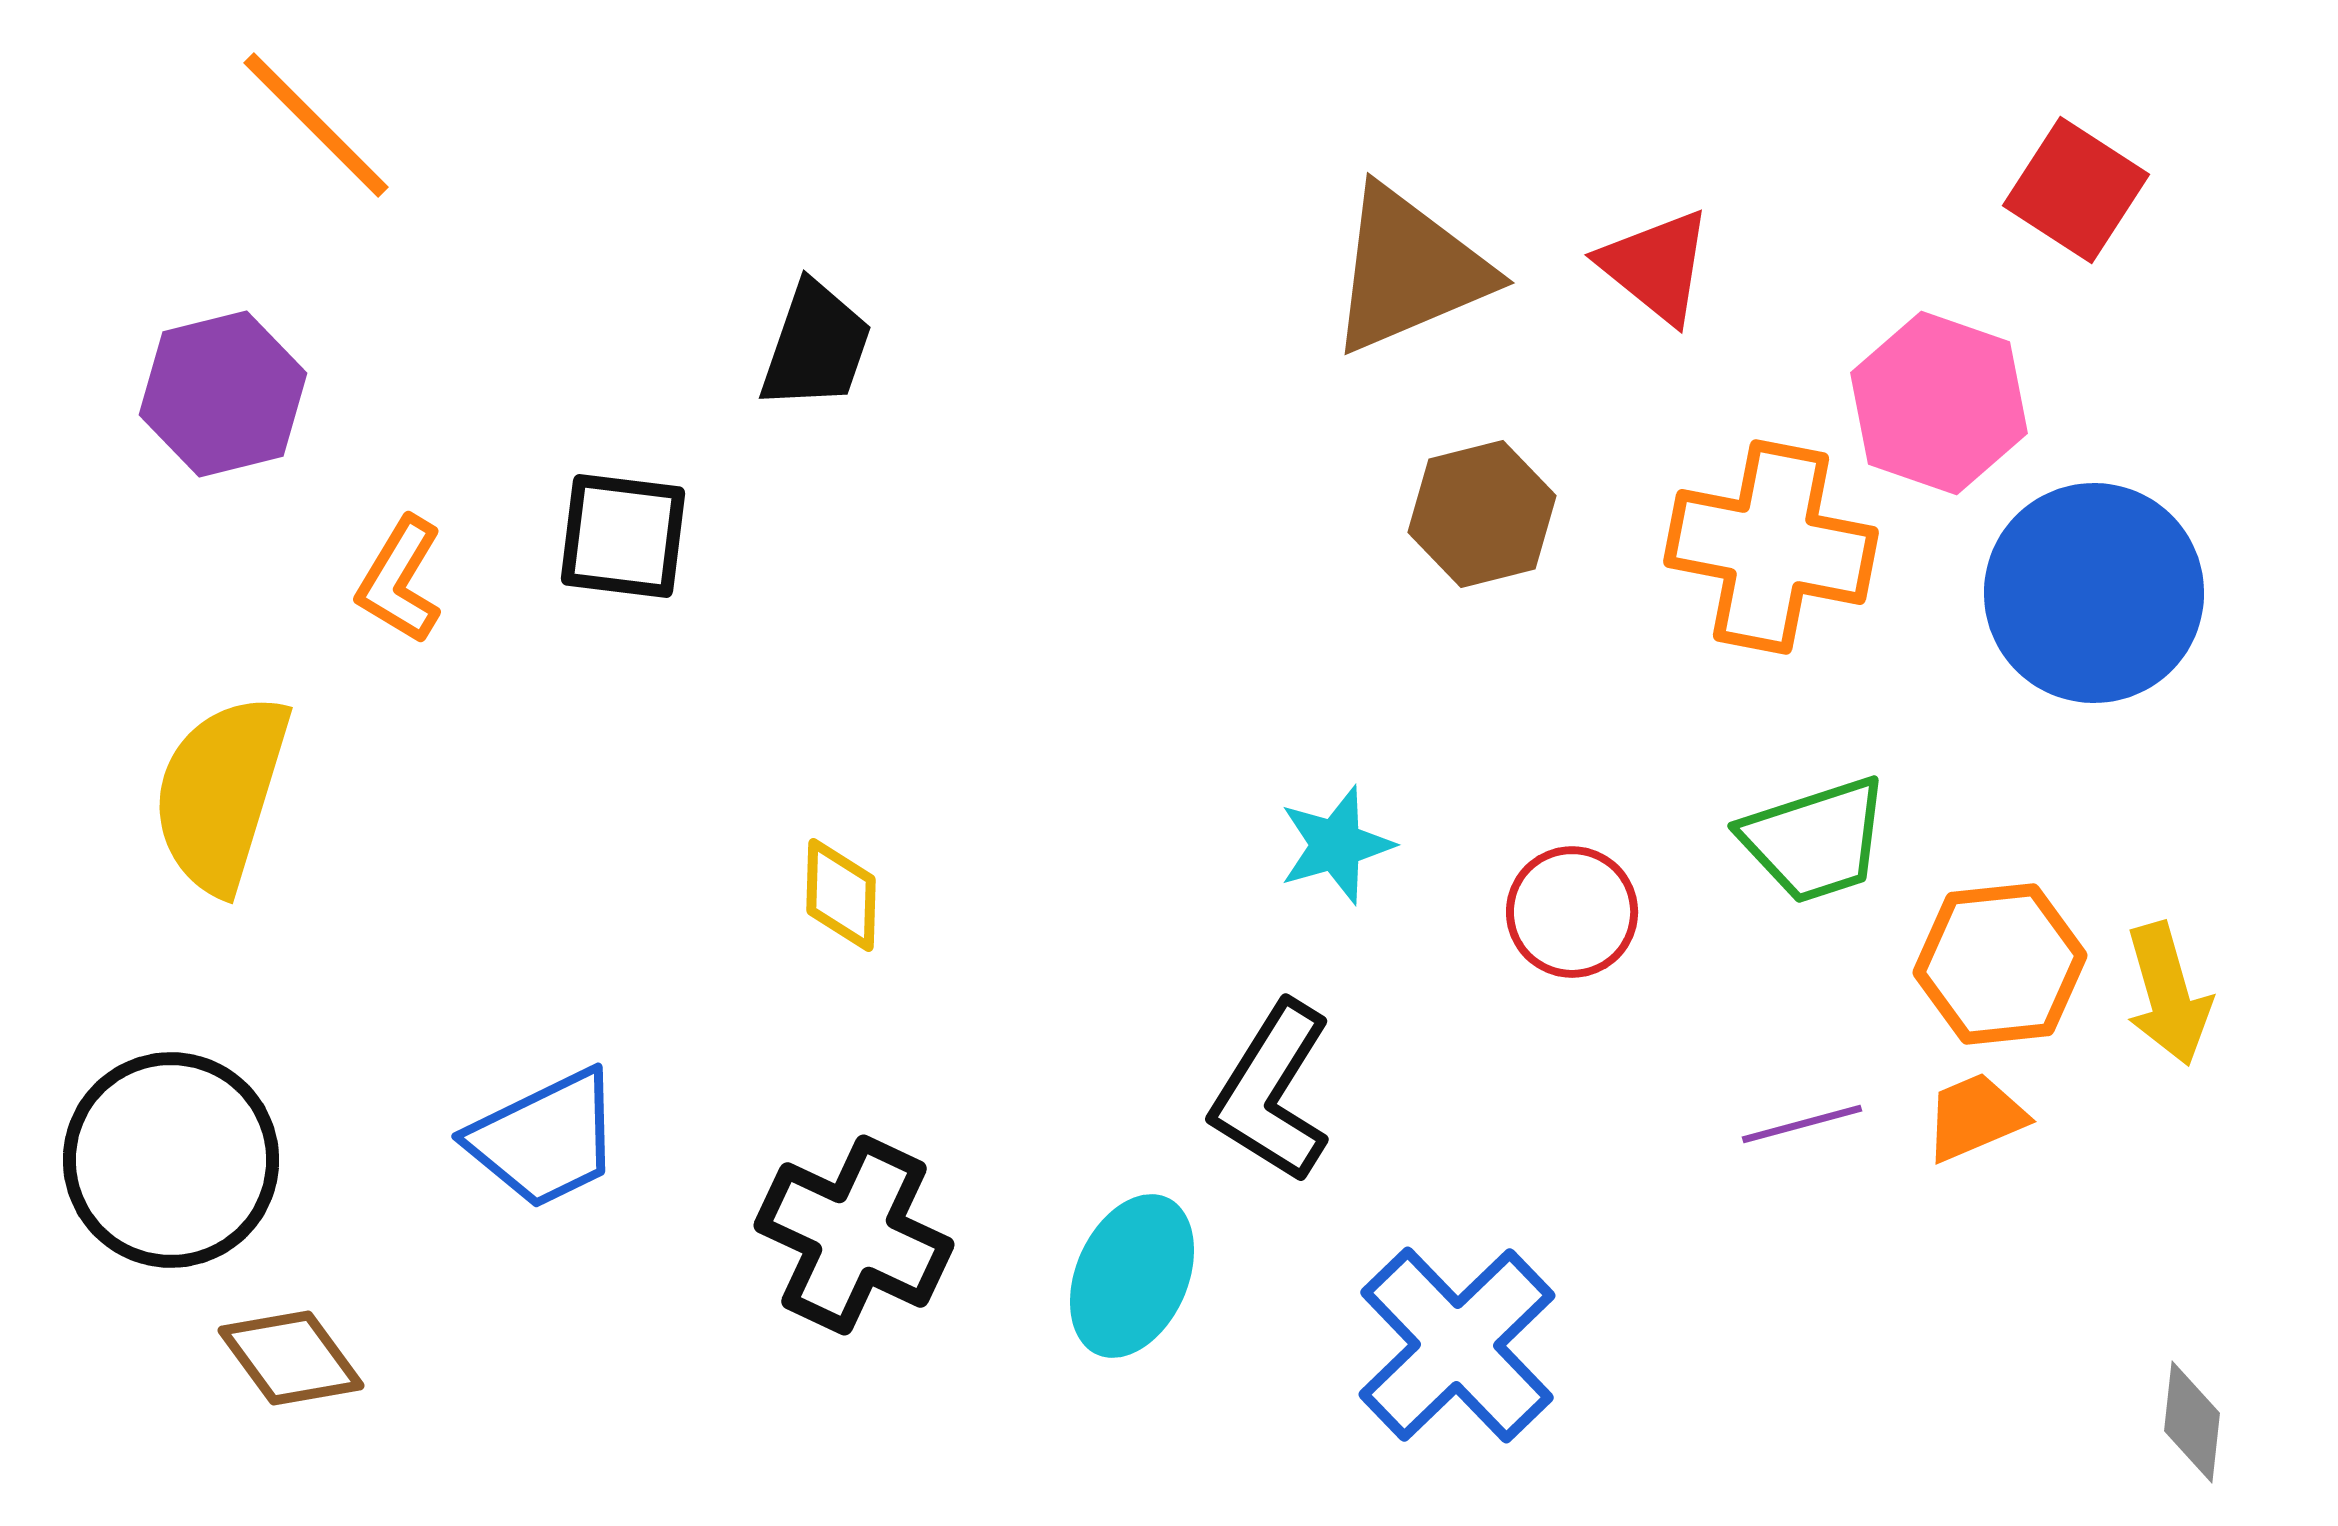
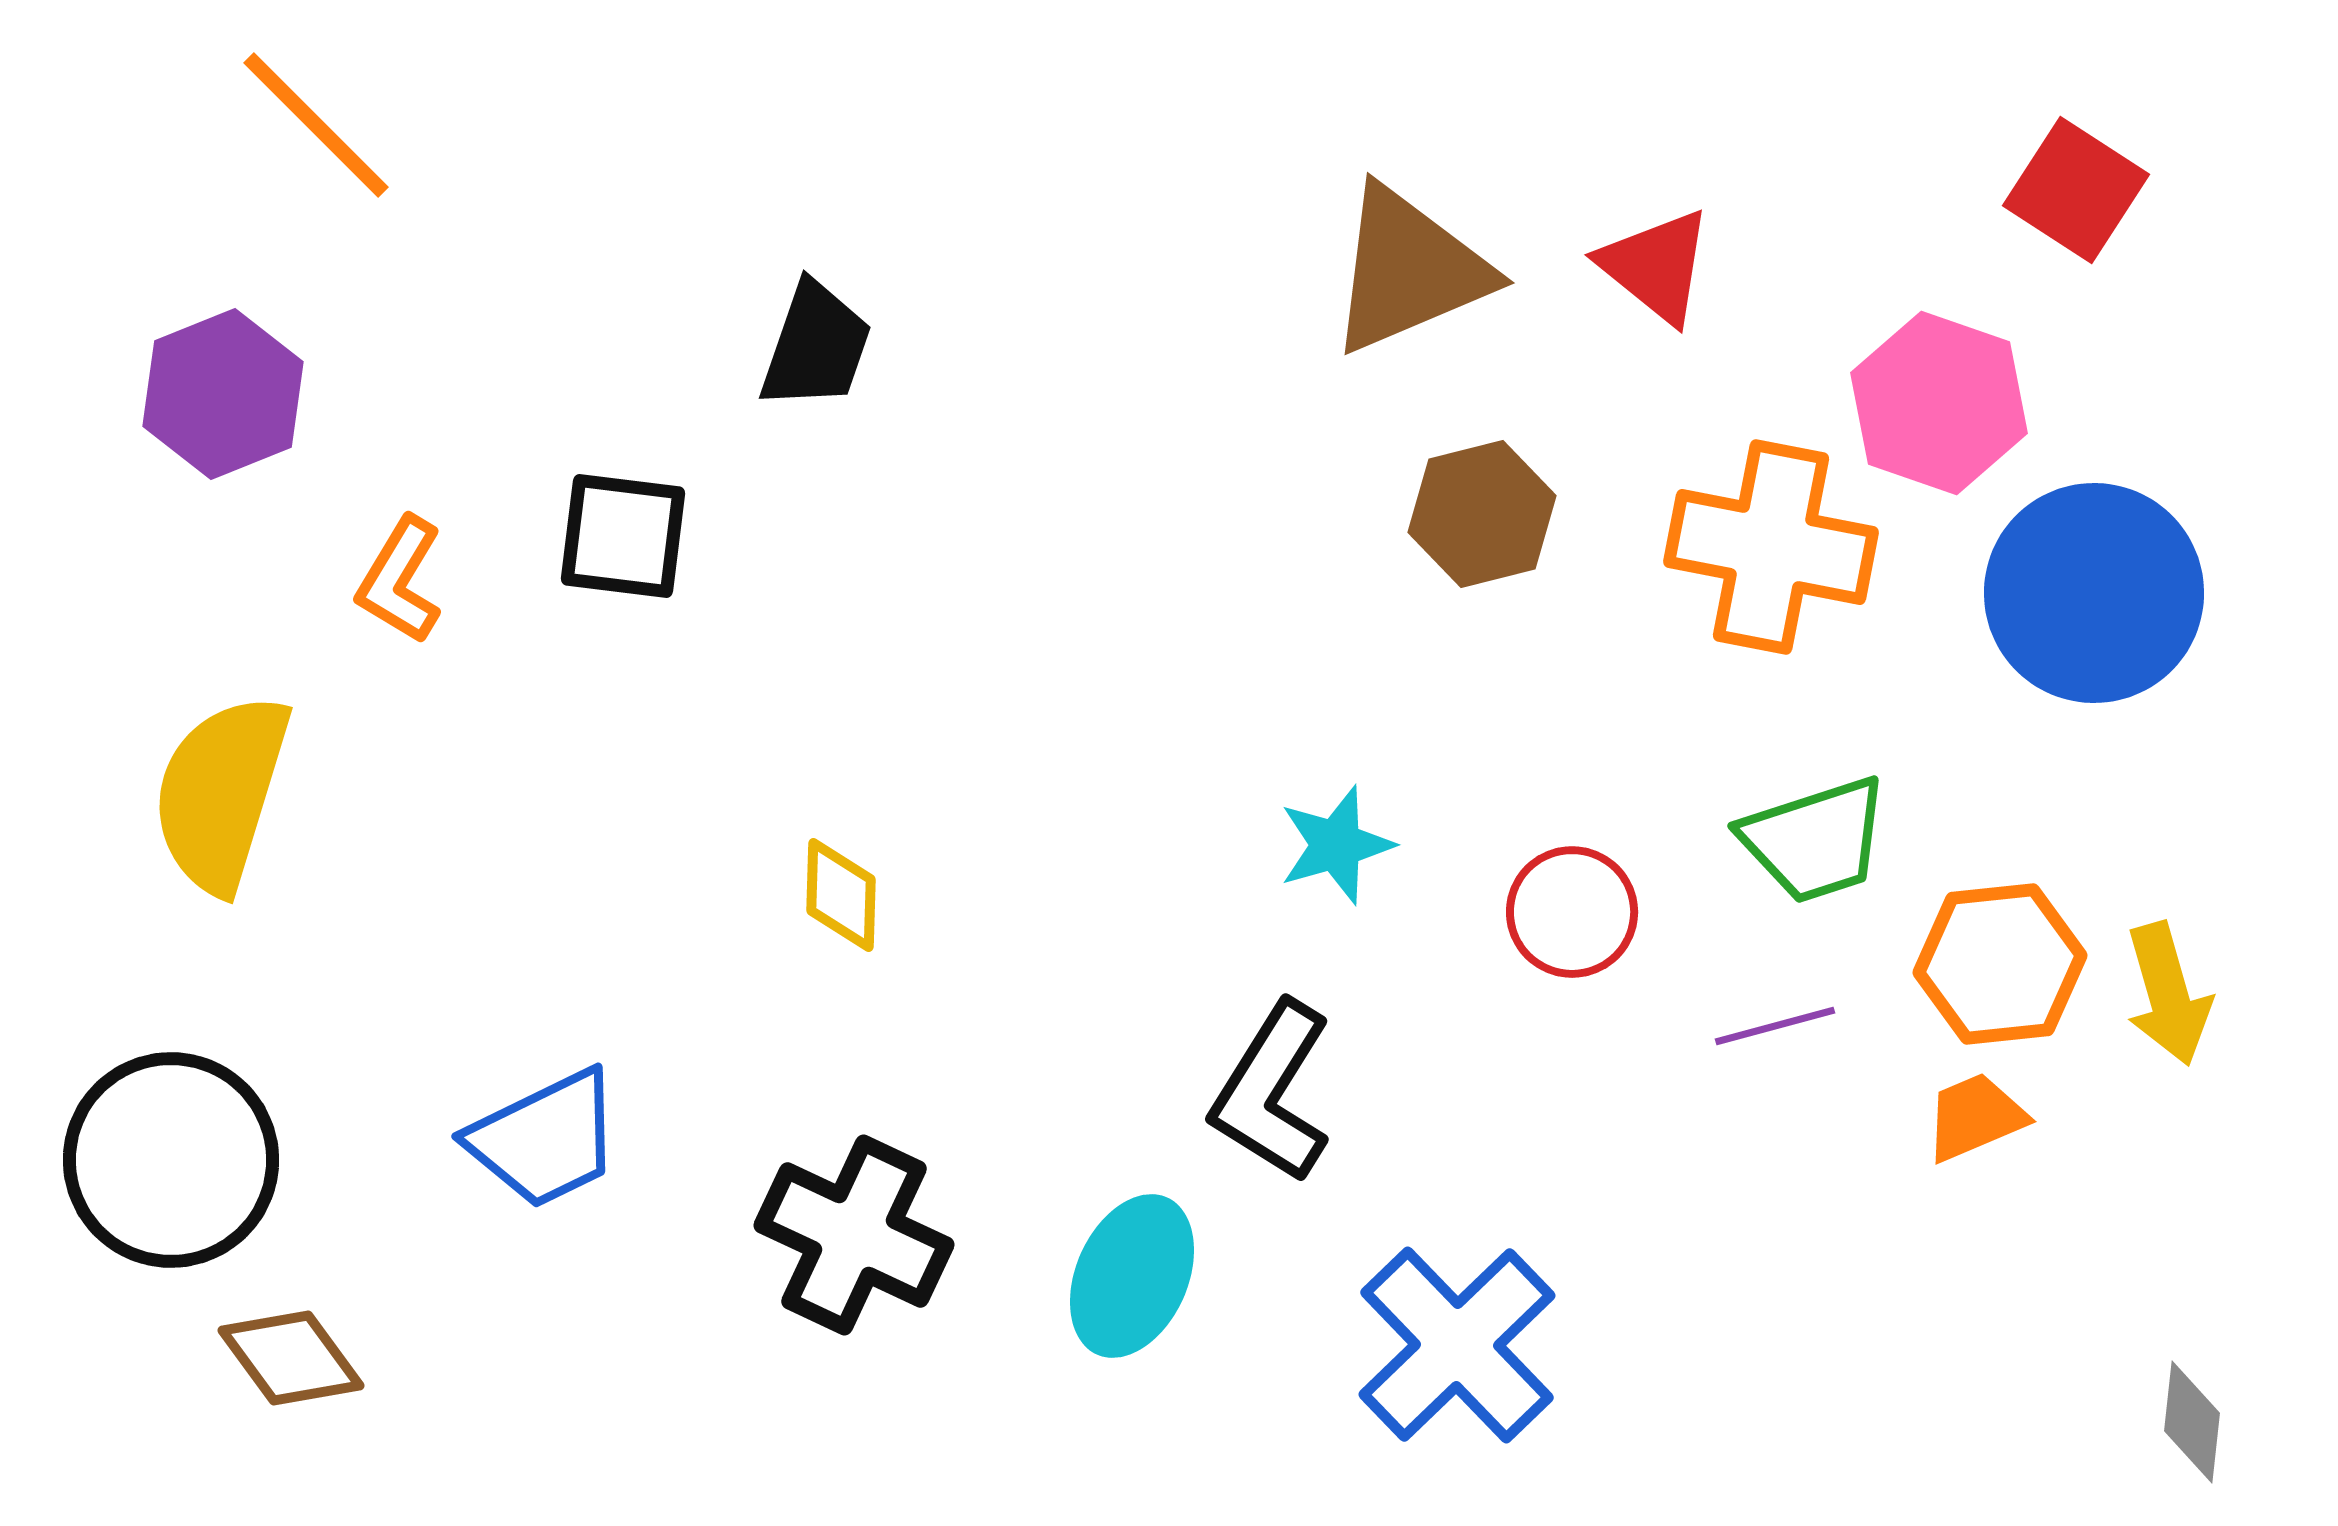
purple hexagon: rotated 8 degrees counterclockwise
purple line: moved 27 px left, 98 px up
